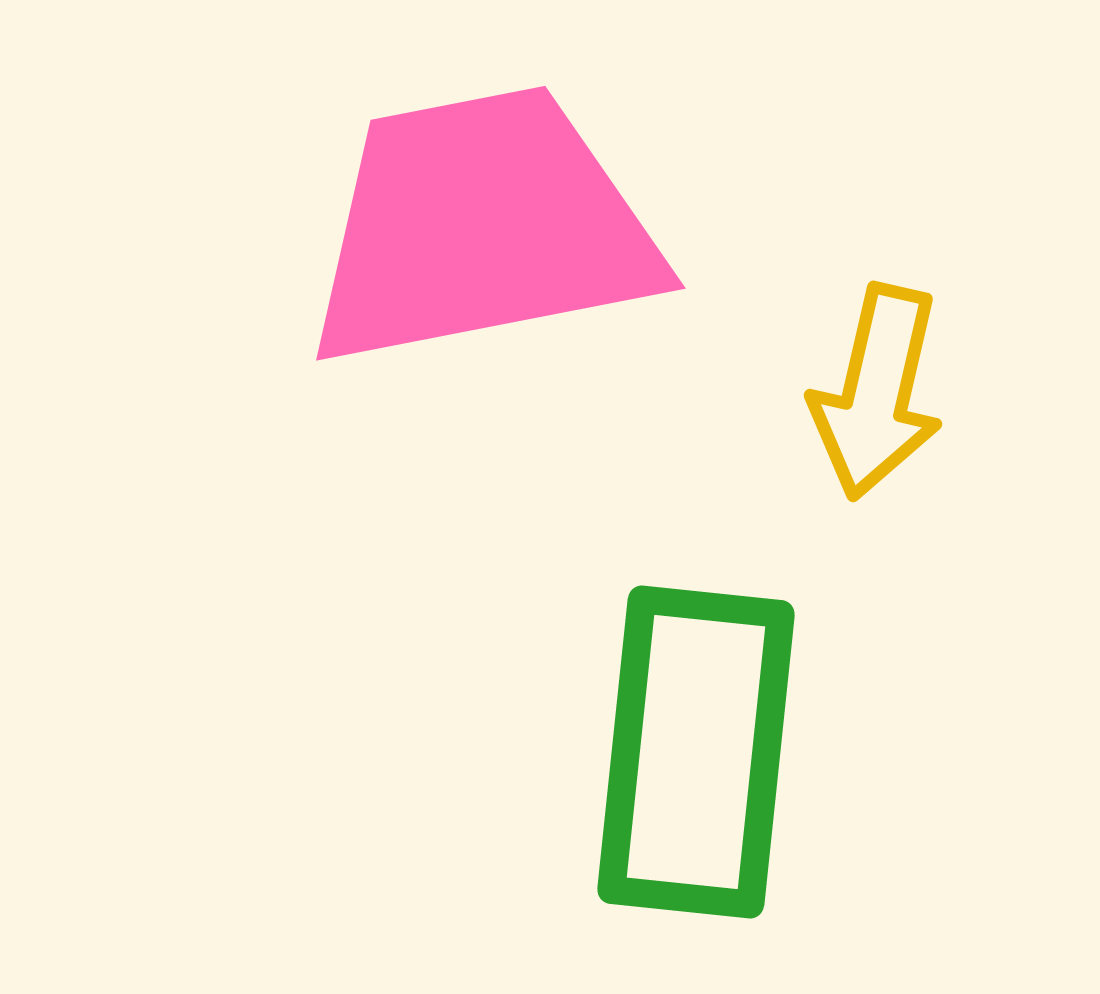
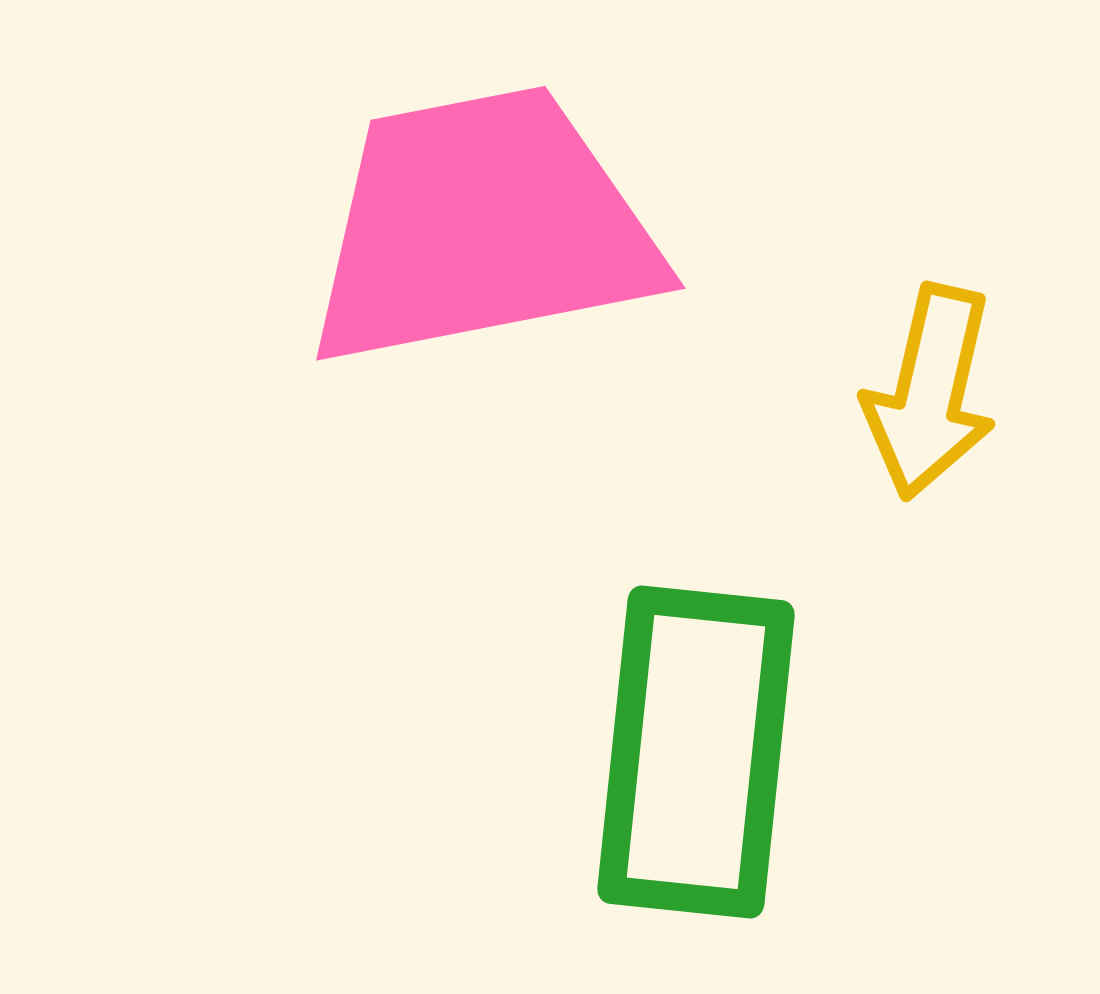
yellow arrow: moved 53 px right
